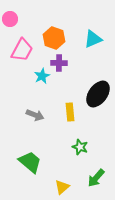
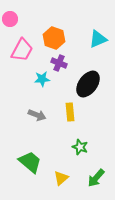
cyan triangle: moved 5 px right
purple cross: rotated 21 degrees clockwise
cyan star: moved 3 px down; rotated 21 degrees clockwise
black ellipse: moved 10 px left, 10 px up
gray arrow: moved 2 px right
yellow triangle: moved 1 px left, 9 px up
